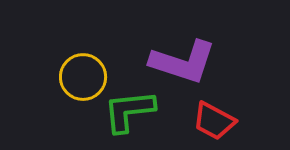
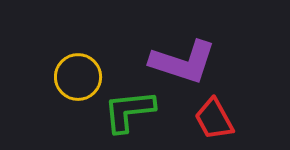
yellow circle: moved 5 px left
red trapezoid: moved 2 px up; rotated 33 degrees clockwise
